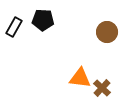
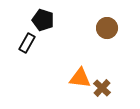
black pentagon: rotated 15 degrees clockwise
black rectangle: moved 13 px right, 16 px down
brown circle: moved 4 px up
